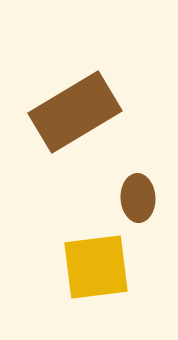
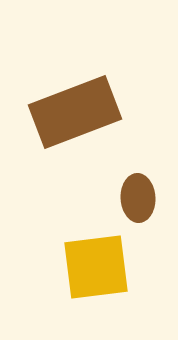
brown rectangle: rotated 10 degrees clockwise
